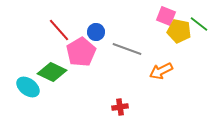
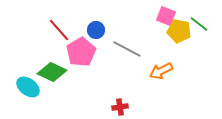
blue circle: moved 2 px up
gray line: rotated 8 degrees clockwise
